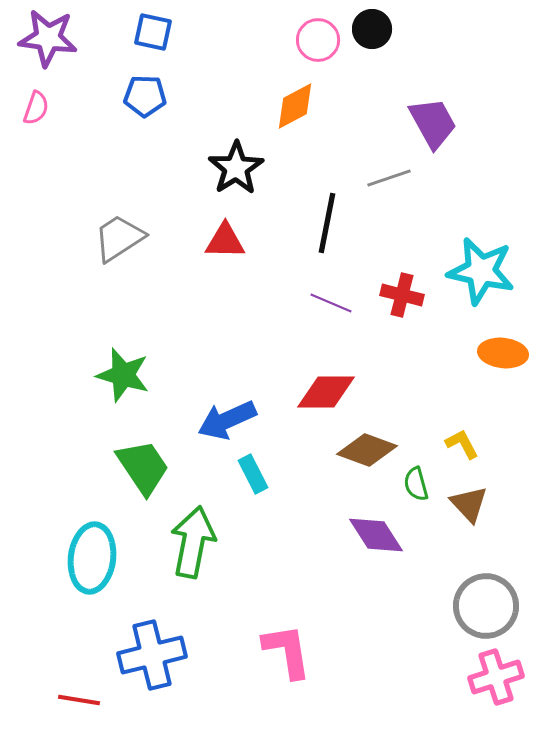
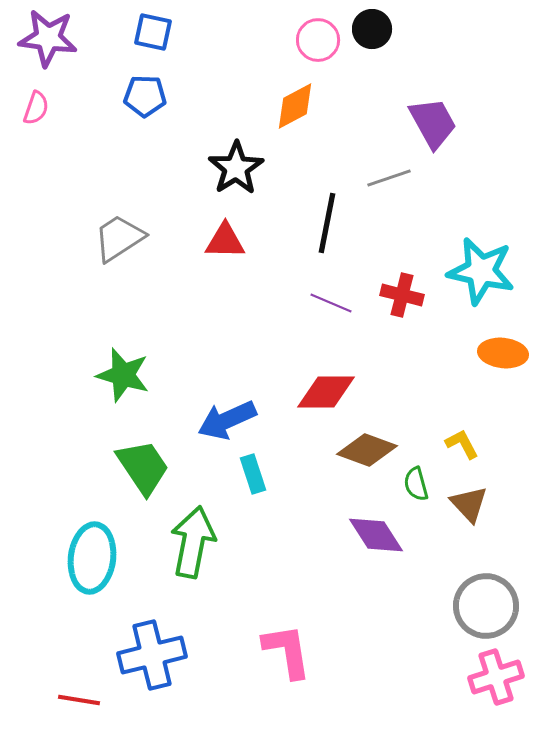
cyan rectangle: rotated 9 degrees clockwise
